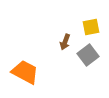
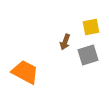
gray square: rotated 20 degrees clockwise
